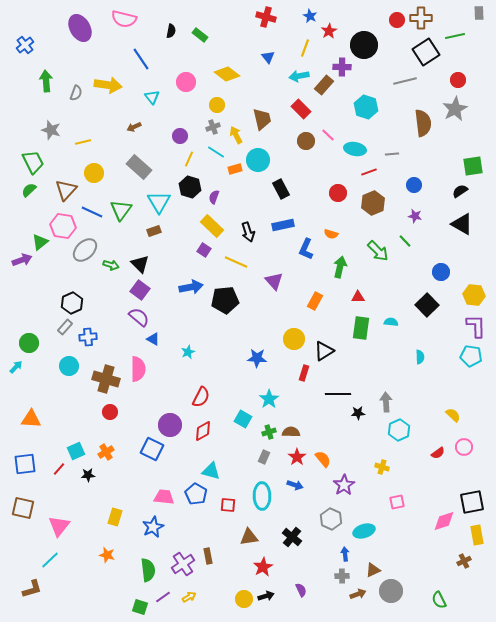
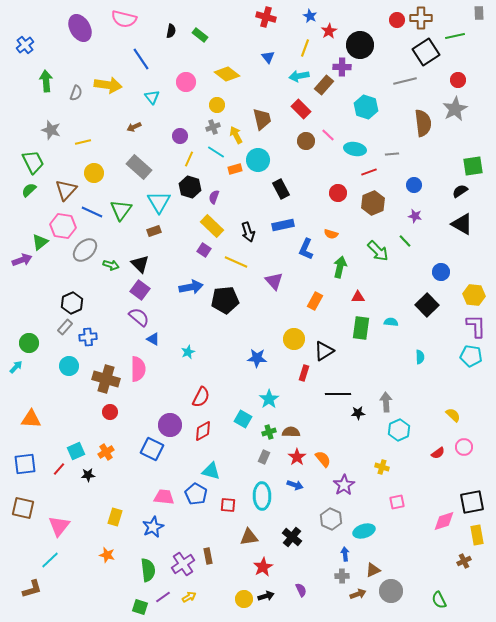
black circle at (364, 45): moved 4 px left
